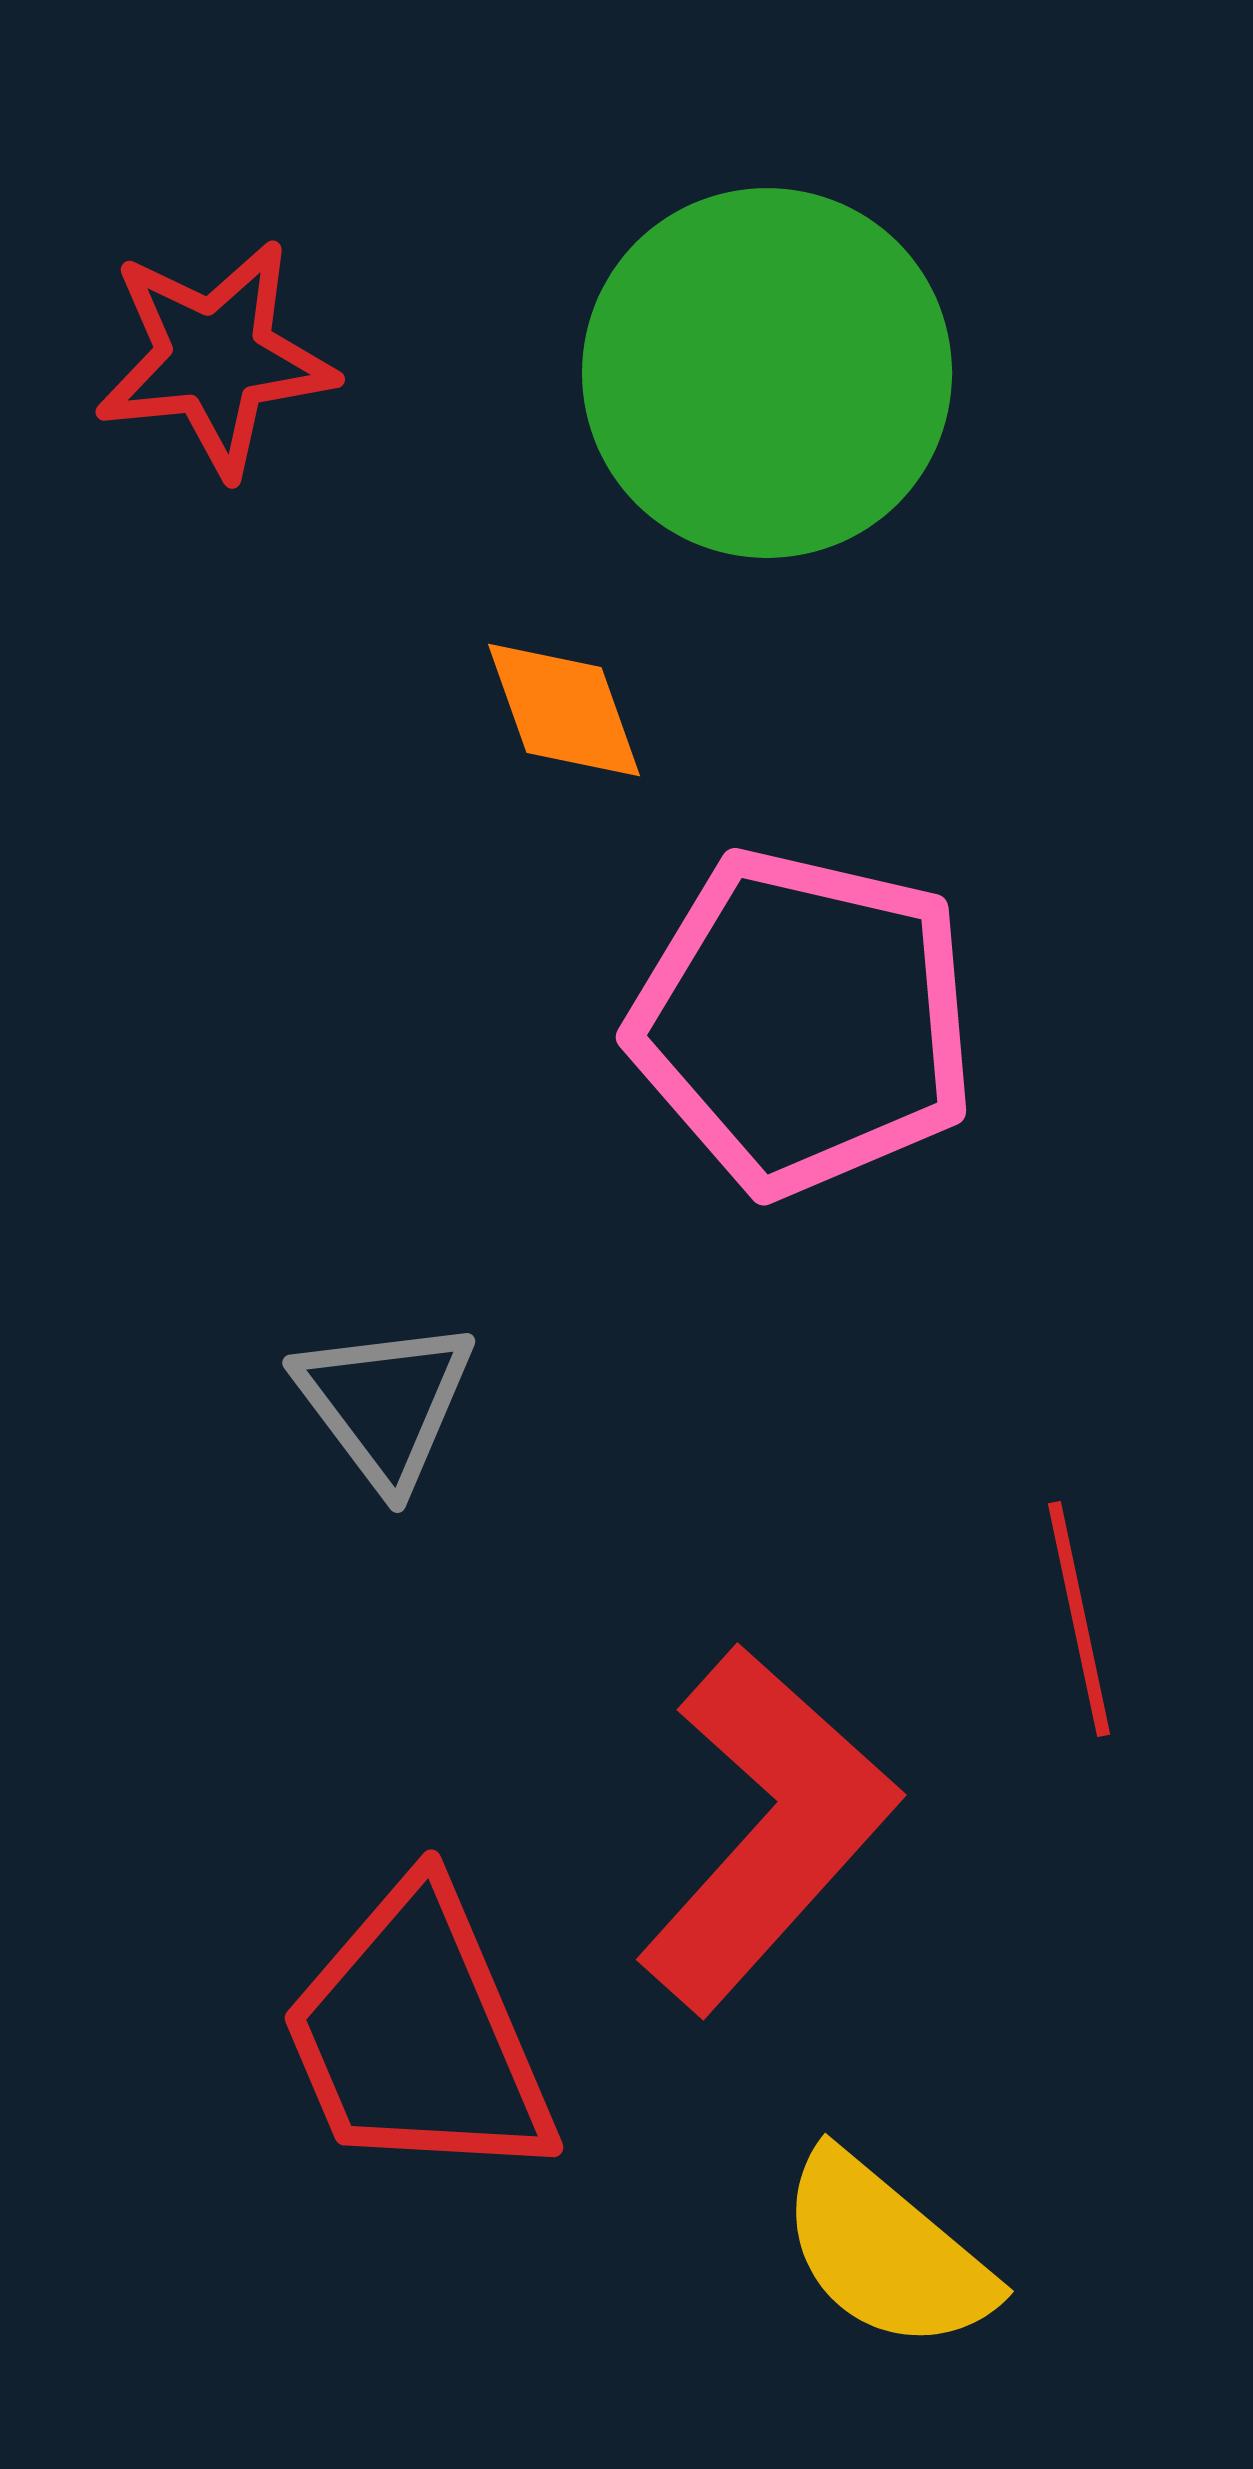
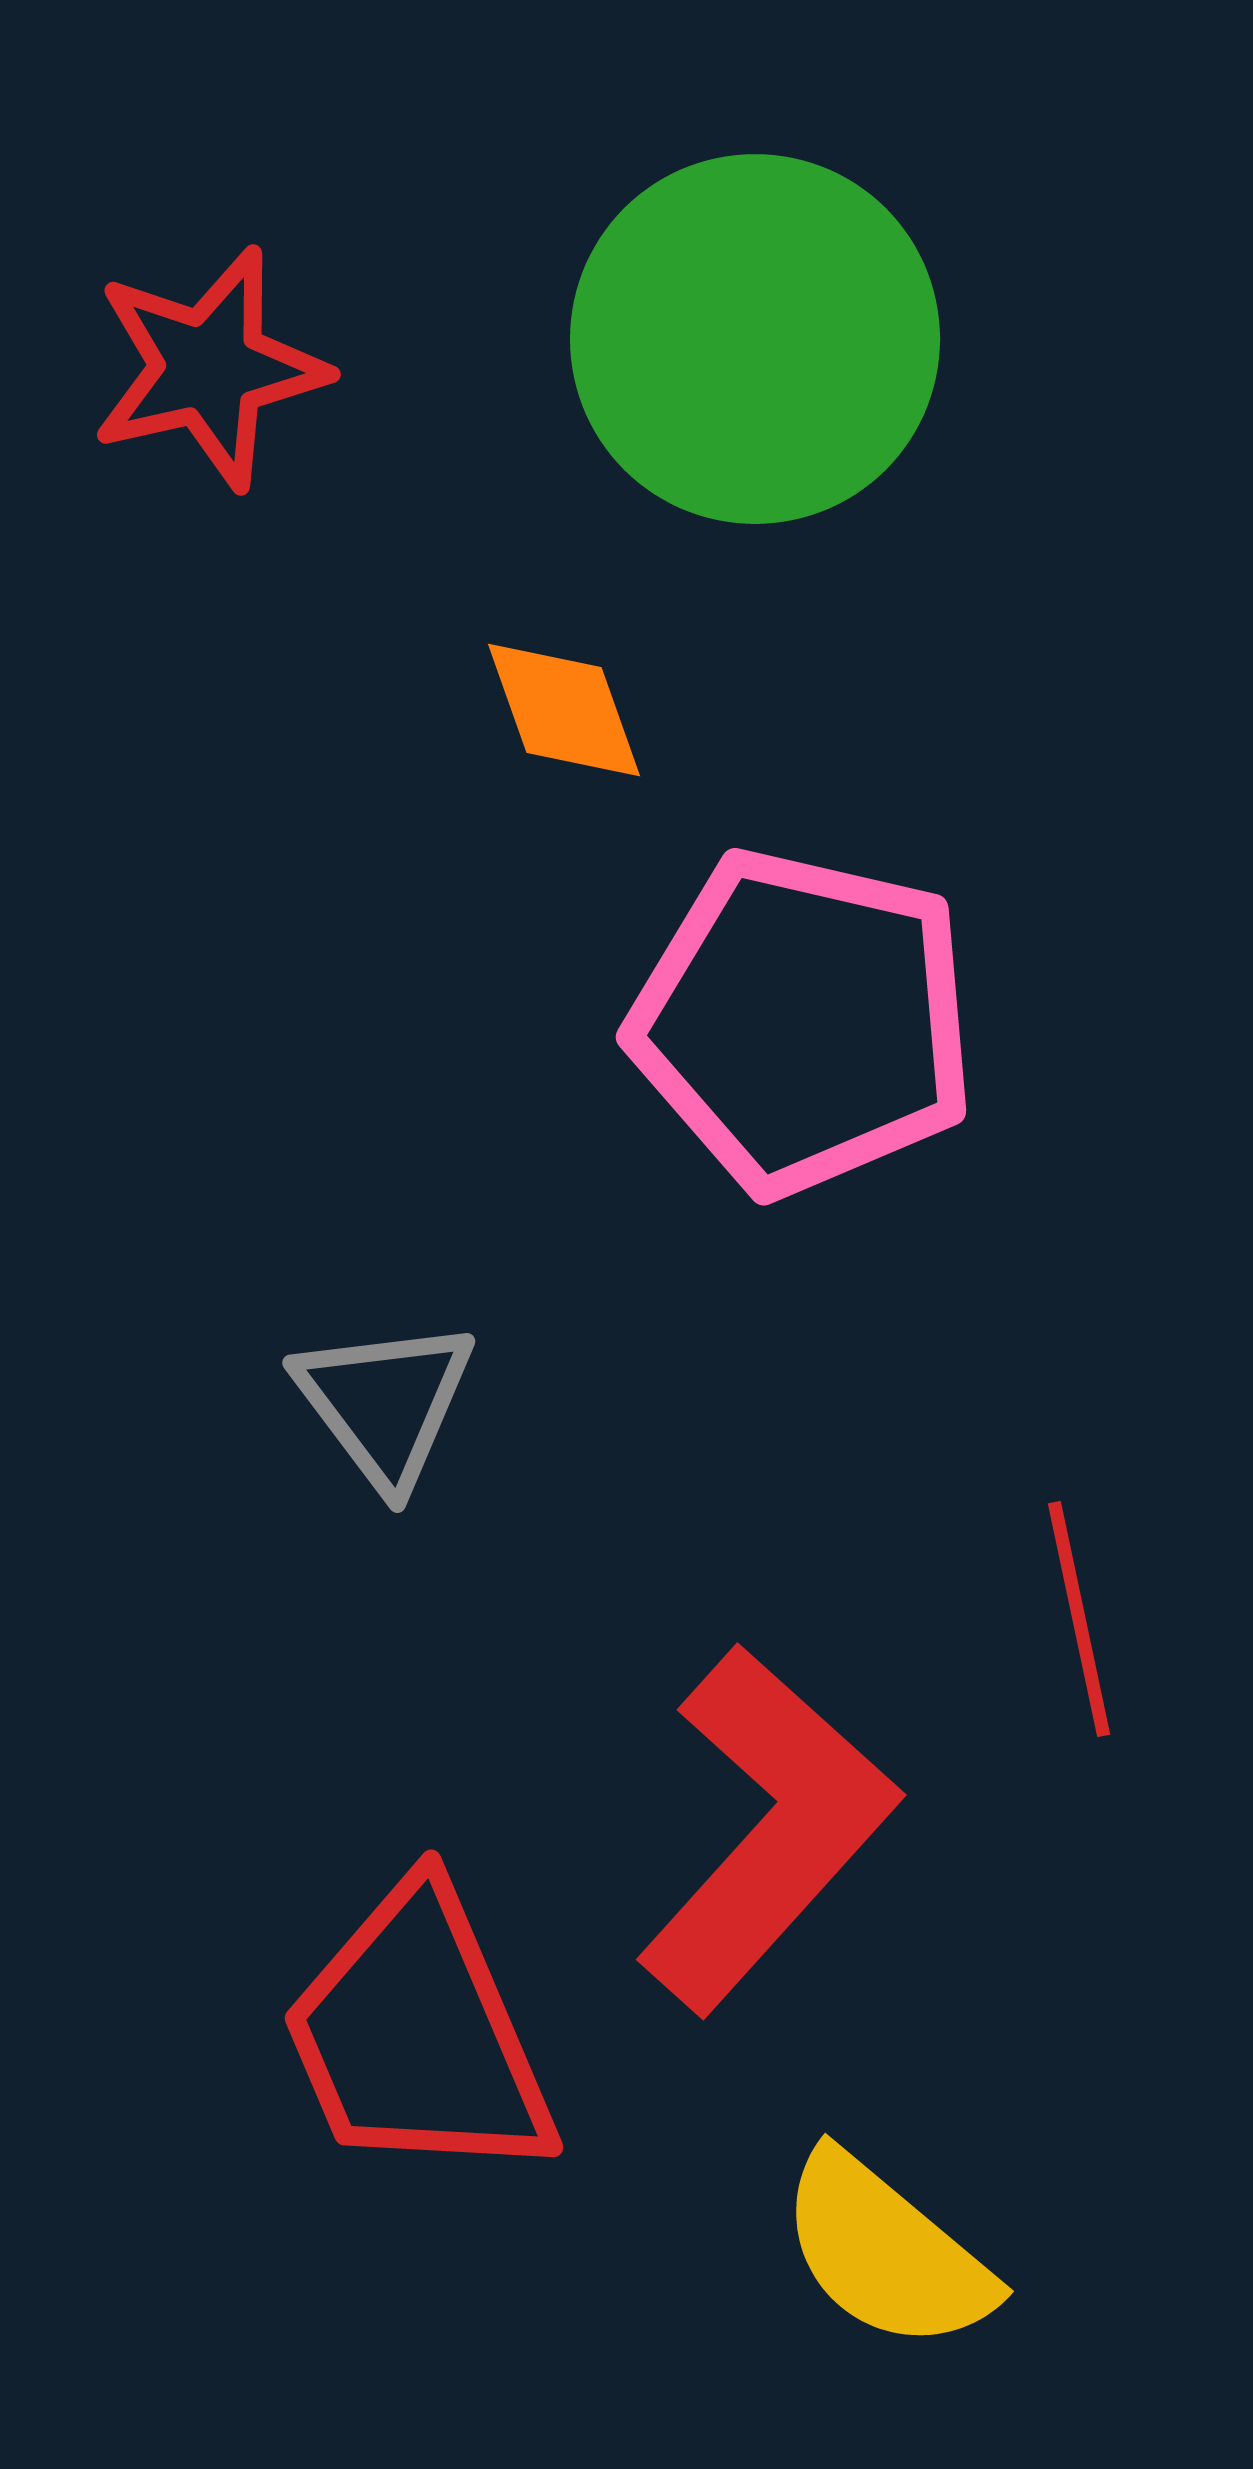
red star: moved 6 px left, 10 px down; rotated 7 degrees counterclockwise
green circle: moved 12 px left, 34 px up
